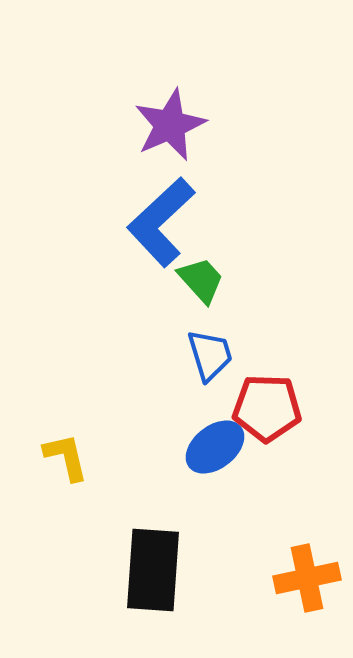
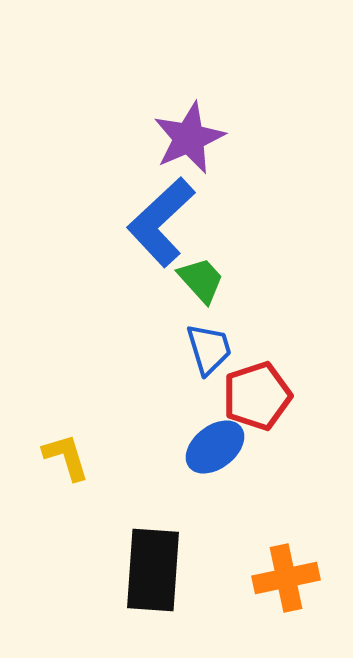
purple star: moved 19 px right, 13 px down
blue trapezoid: moved 1 px left, 6 px up
red pentagon: moved 10 px left, 12 px up; rotated 20 degrees counterclockwise
yellow L-shape: rotated 4 degrees counterclockwise
orange cross: moved 21 px left
